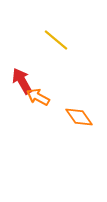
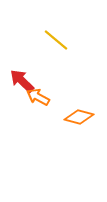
red arrow: rotated 16 degrees counterclockwise
orange diamond: rotated 40 degrees counterclockwise
